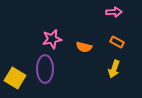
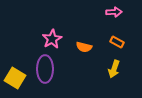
pink star: rotated 18 degrees counterclockwise
